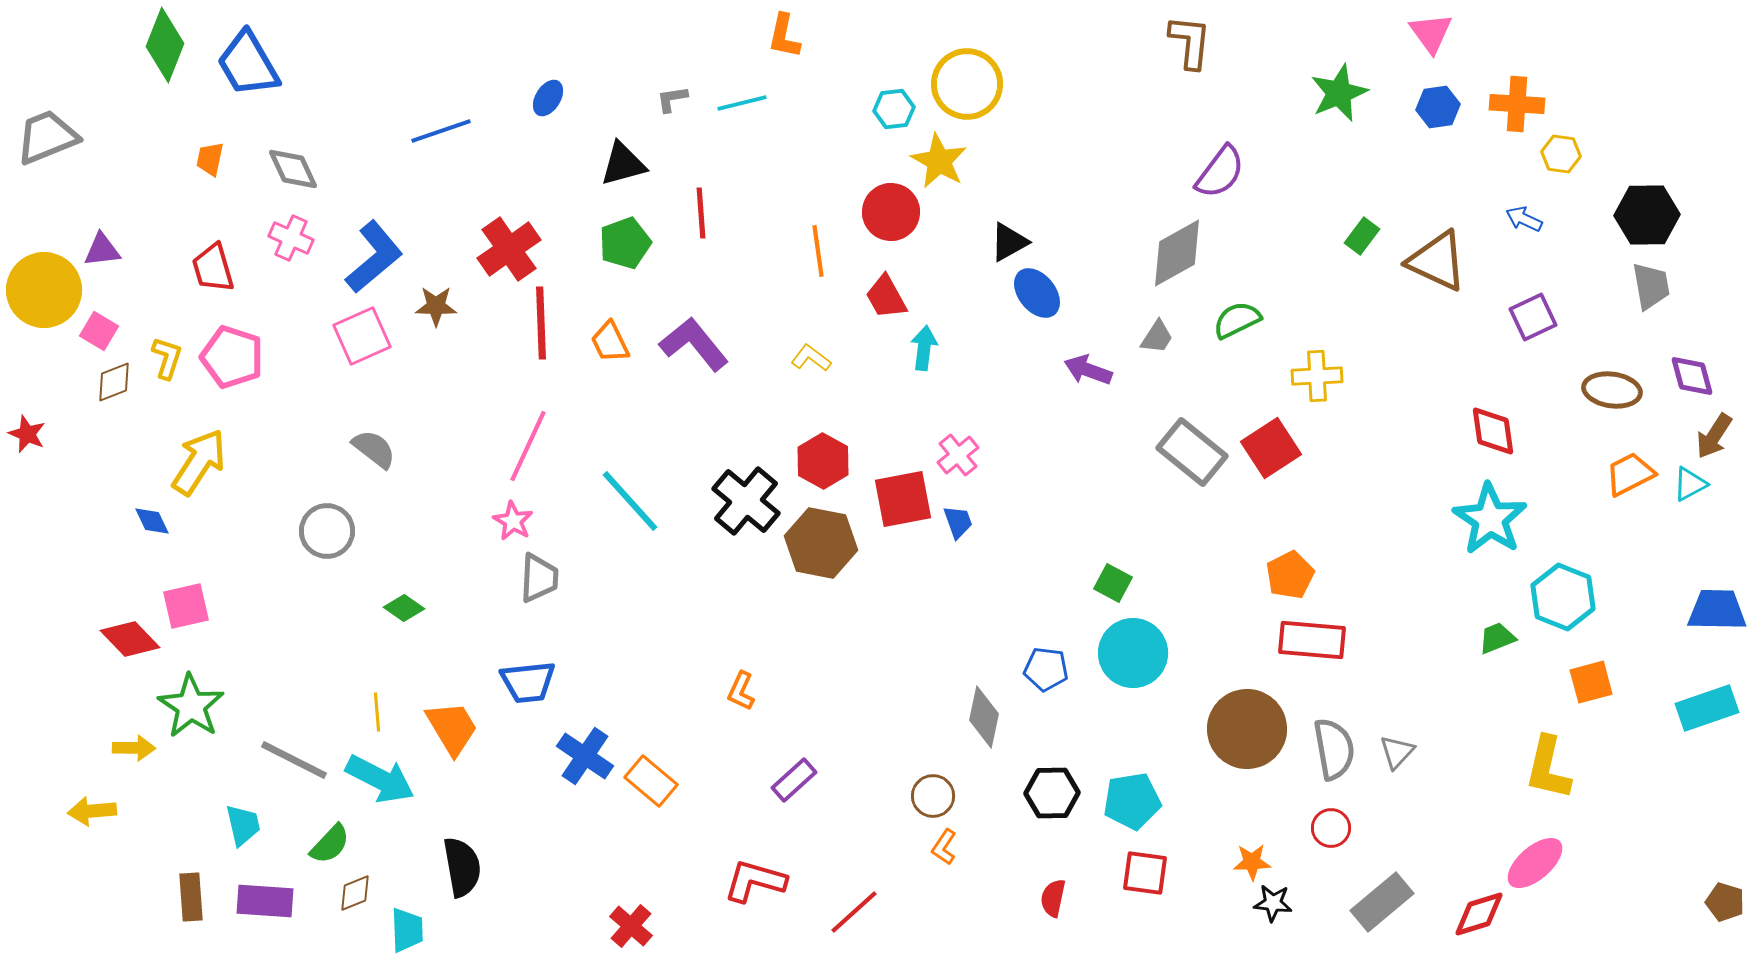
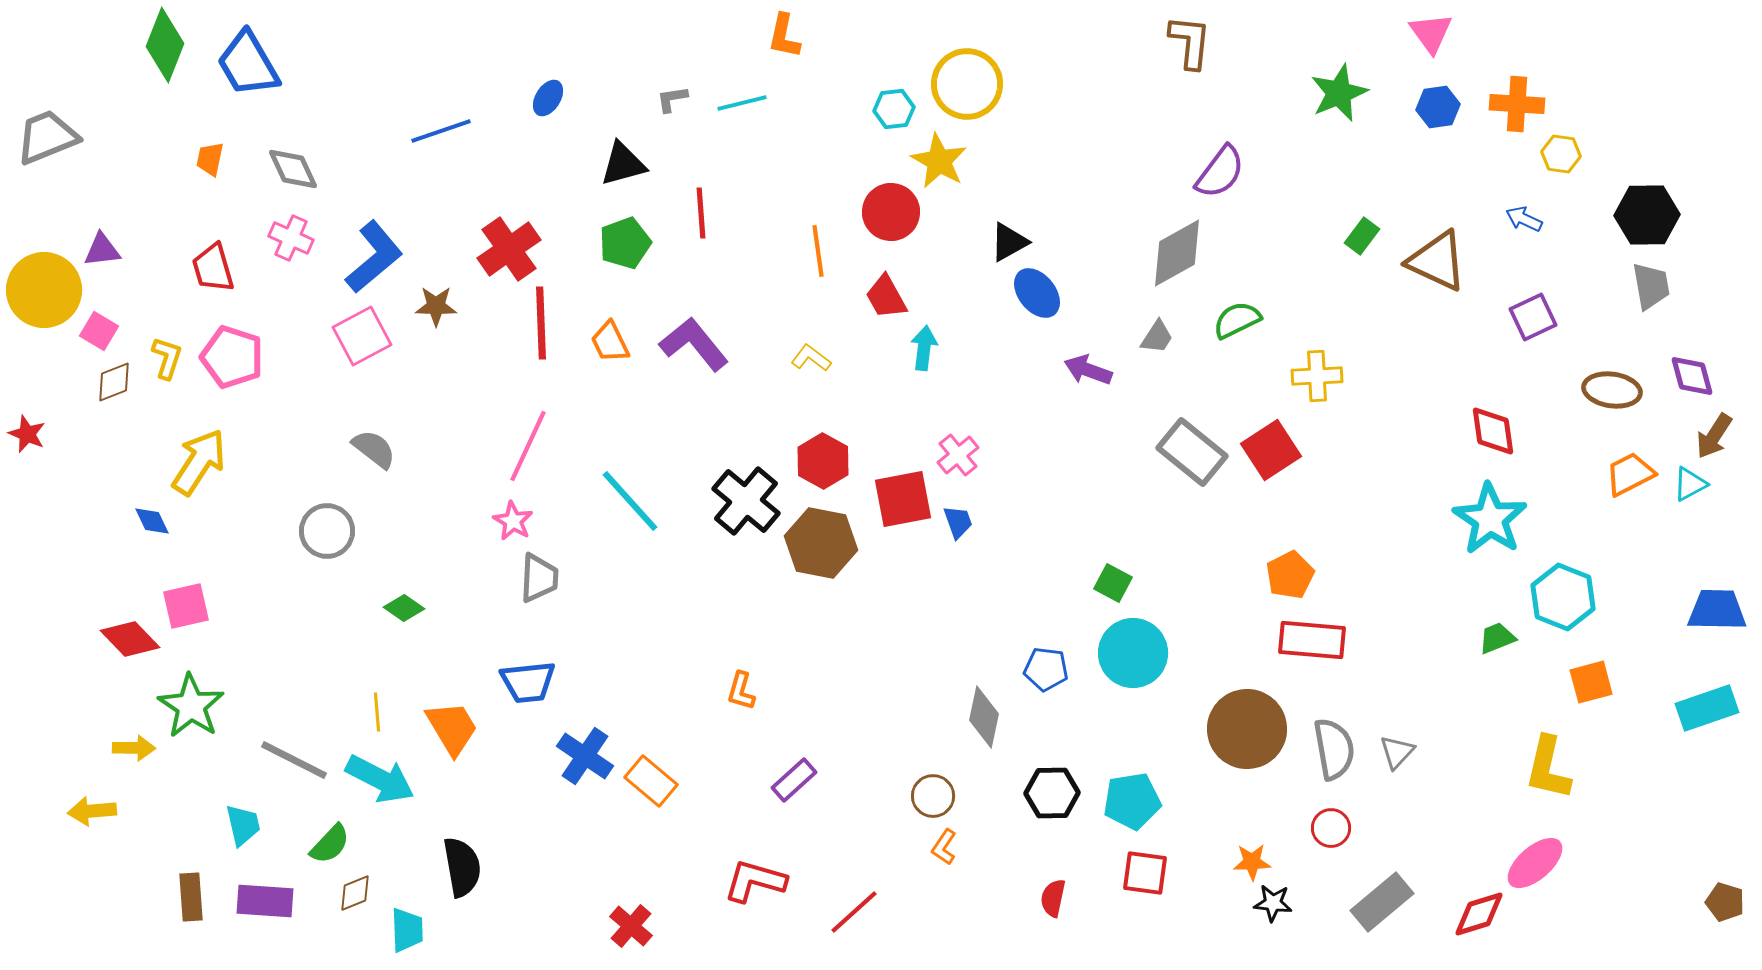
pink square at (362, 336): rotated 4 degrees counterclockwise
red square at (1271, 448): moved 2 px down
orange L-shape at (741, 691): rotated 9 degrees counterclockwise
